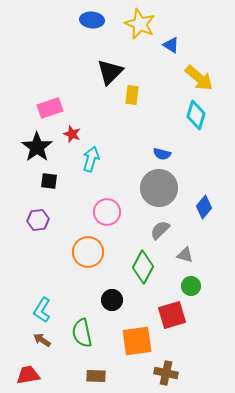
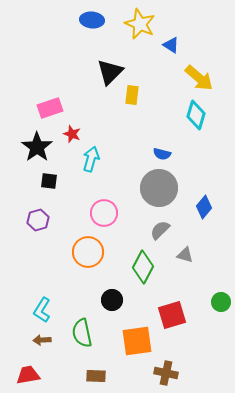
pink circle: moved 3 px left, 1 px down
purple hexagon: rotated 10 degrees counterclockwise
green circle: moved 30 px right, 16 px down
brown arrow: rotated 36 degrees counterclockwise
